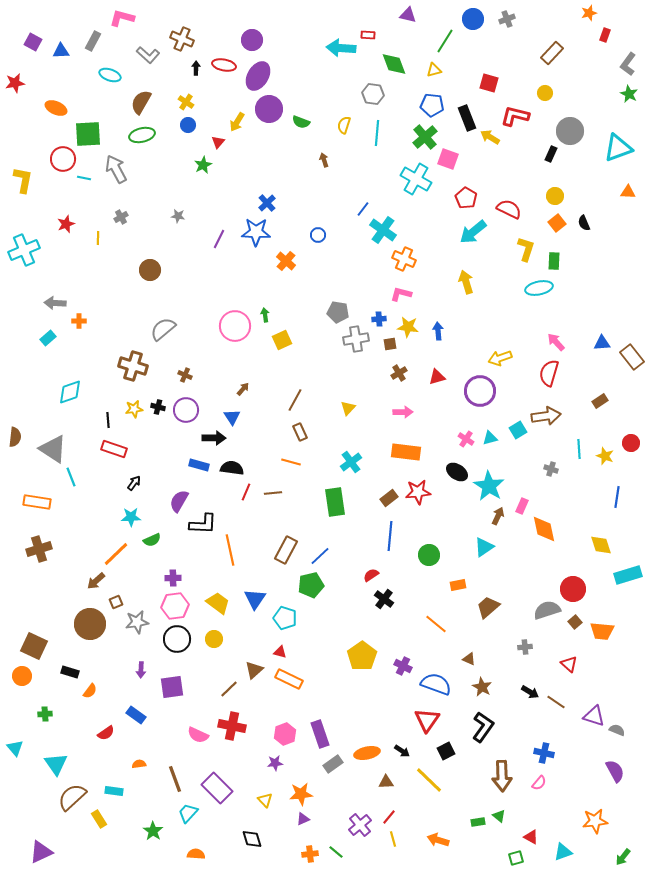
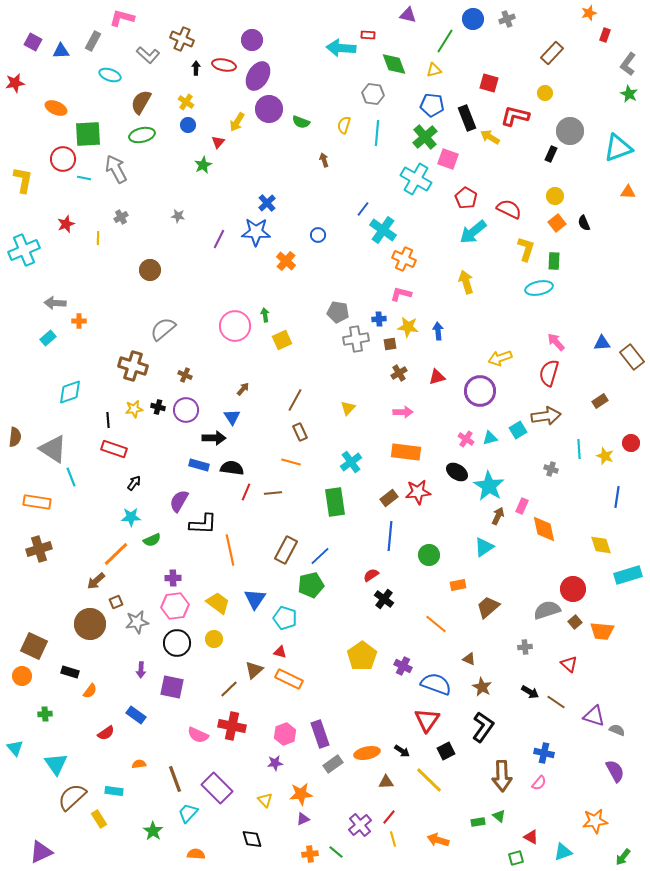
black circle at (177, 639): moved 4 px down
purple square at (172, 687): rotated 20 degrees clockwise
